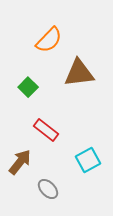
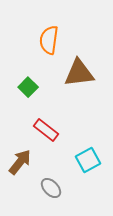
orange semicircle: rotated 144 degrees clockwise
gray ellipse: moved 3 px right, 1 px up
